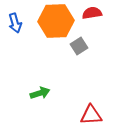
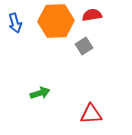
red semicircle: moved 2 px down
gray square: moved 5 px right
red triangle: moved 1 px up
